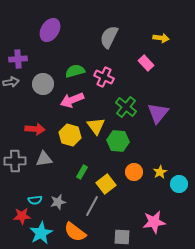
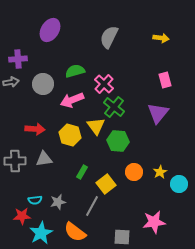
pink rectangle: moved 19 px right, 17 px down; rotated 28 degrees clockwise
pink cross: moved 7 px down; rotated 18 degrees clockwise
green cross: moved 12 px left
